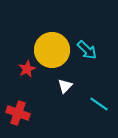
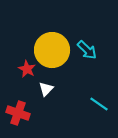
red star: rotated 18 degrees counterclockwise
white triangle: moved 19 px left, 3 px down
